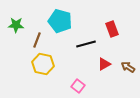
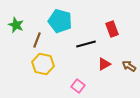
green star: rotated 21 degrees clockwise
brown arrow: moved 1 px right, 1 px up
